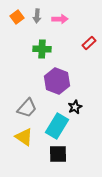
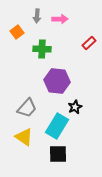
orange square: moved 15 px down
purple hexagon: rotated 15 degrees counterclockwise
